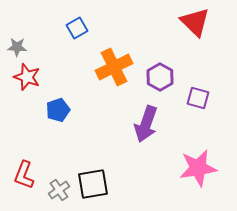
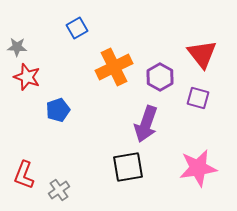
red triangle: moved 7 px right, 32 px down; rotated 8 degrees clockwise
black square: moved 35 px right, 17 px up
